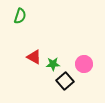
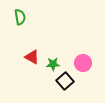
green semicircle: moved 1 px down; rotated 28 degrees counterclockwise
red triangle: moved 2 px left
pink circle: moved 1 px left, 1 px up
